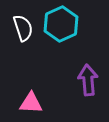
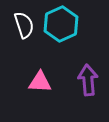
white semicircle: moved 1 px right, 3 px up
pink triangle: moved 9 px right, 21 px up
